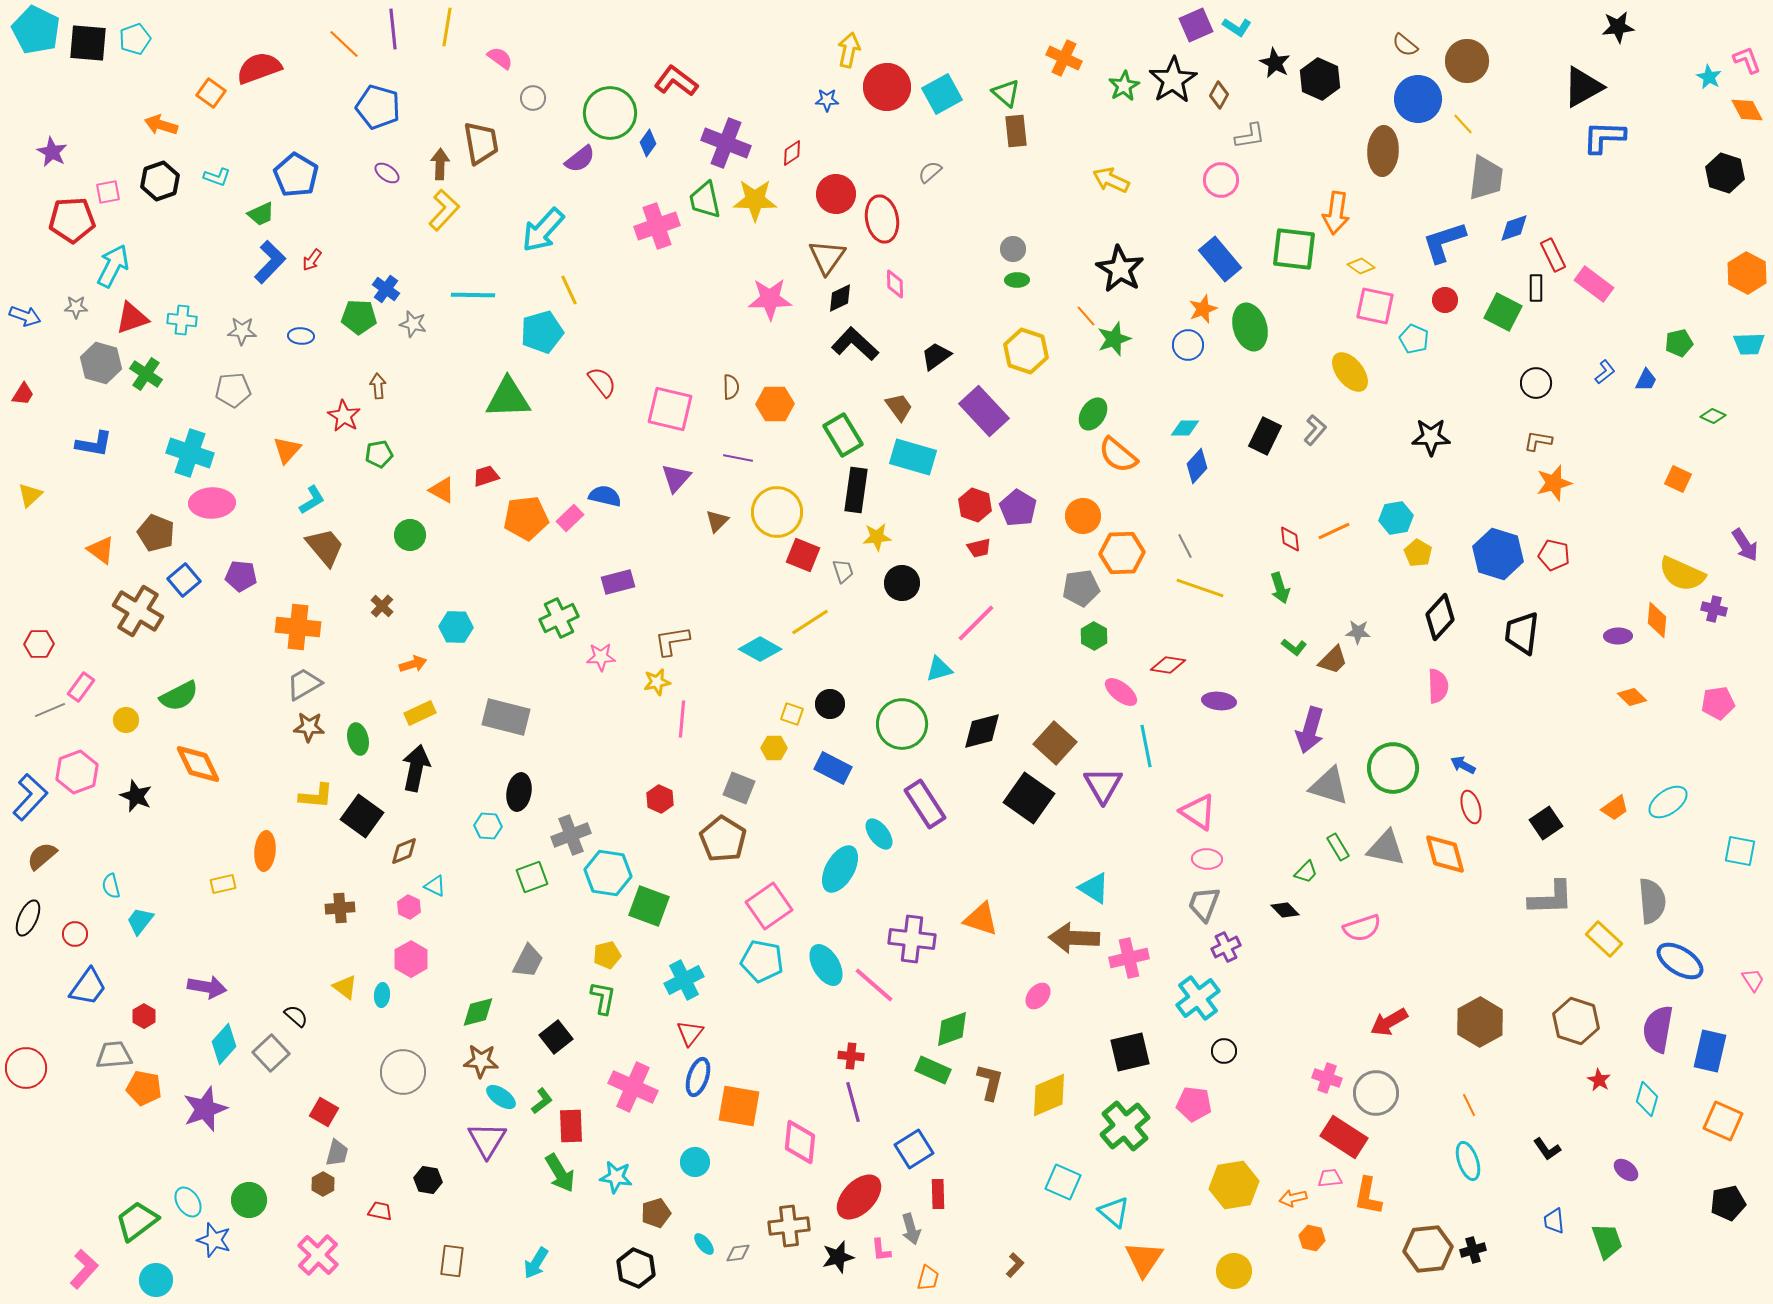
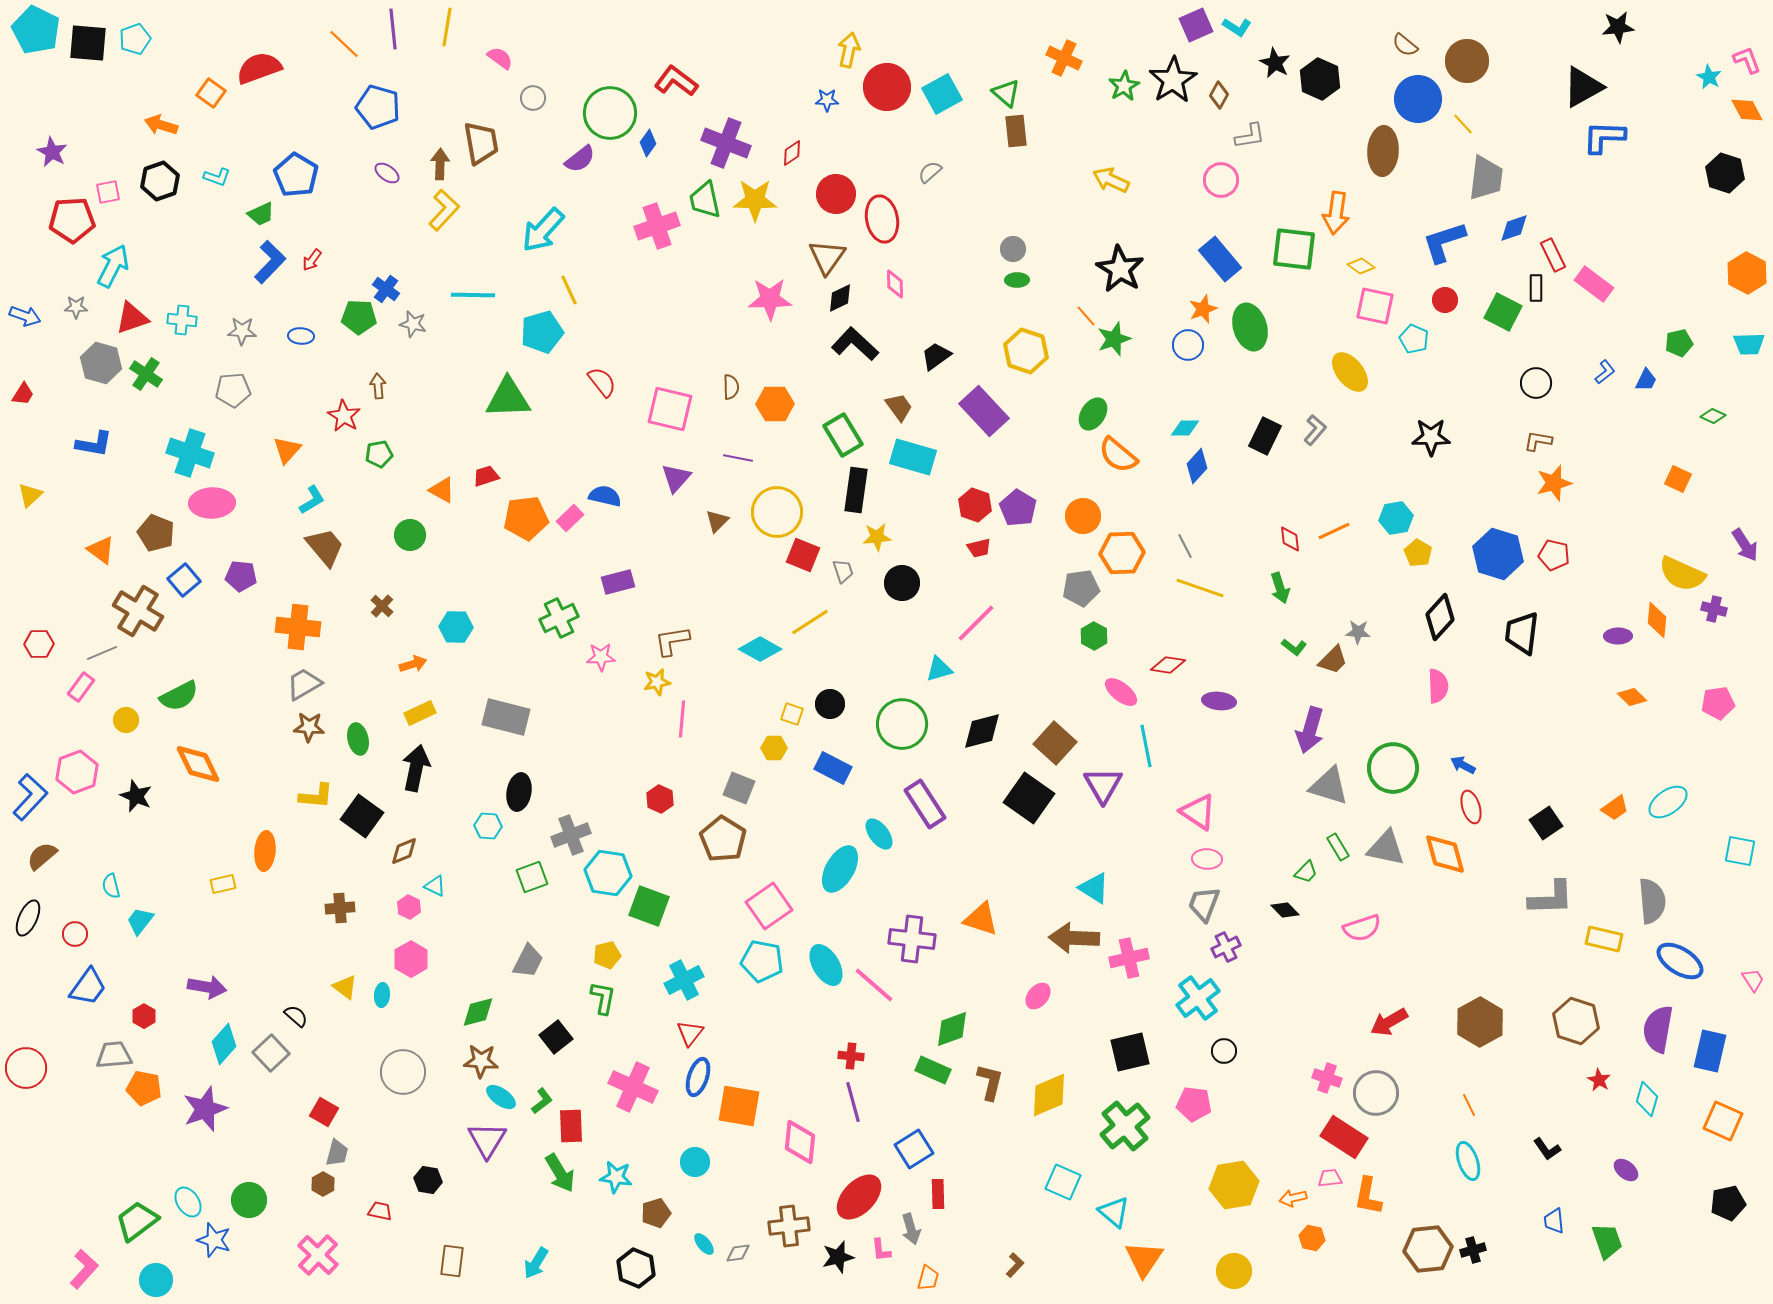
gray line at (50, 710): moved 52 px right, 57 px up
yellow rectangle at (1604, 939): rotated 30 degrees counterclockwise
